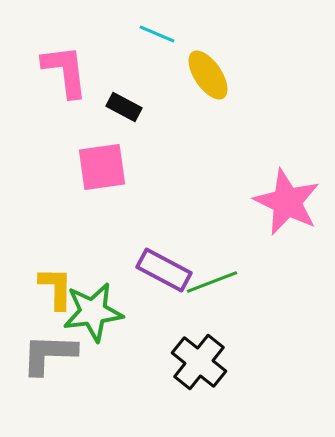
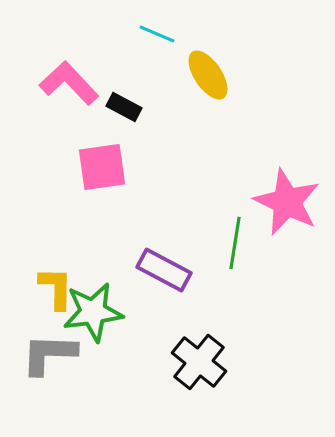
pink L-shape: moved 4 px right, 12 px down; rotated 36 degrees counterclockwise
green line: moved 23 px right, 39 px up; rotated 60 degrees counterclockwise
